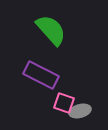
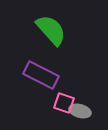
gray ellipse: rotated 30 degrees clockwise
